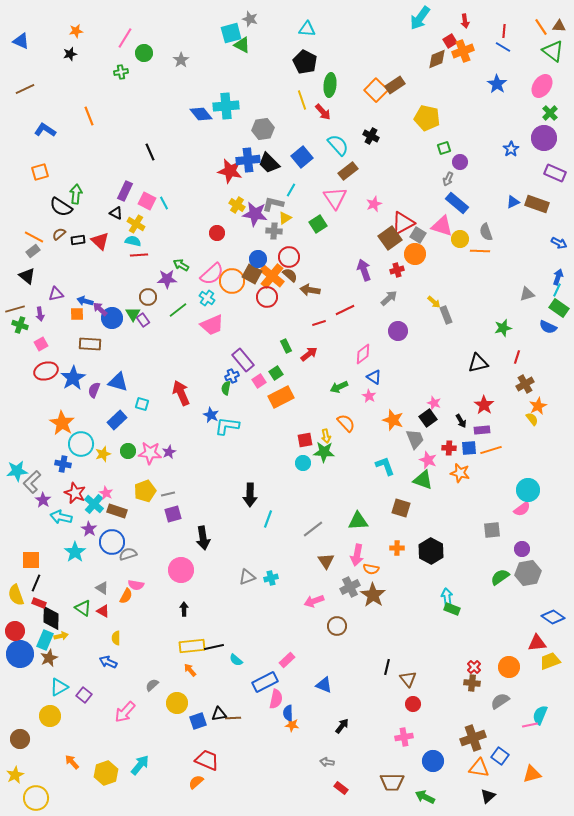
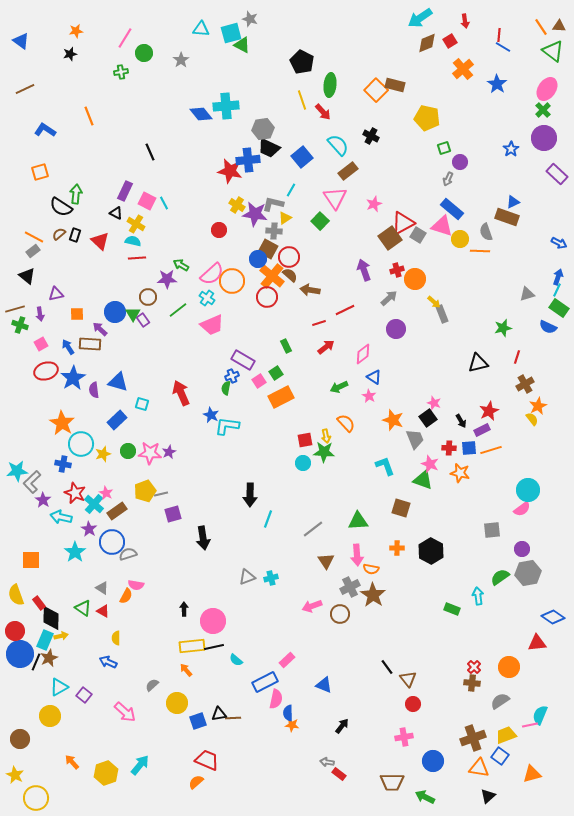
cyan arrow at (420, 18): rotated 20 degrees clockwise
cyan triangle at (307, 29): moved 106 px left
red line at (504, 31): moved 5 px left, 4 px down
blue triangle at (21, 41): rotated 12 degrees clockwise
orange cross at (463, 51): moved 18 px down; rotated 20 degrees counterclockwise
brown diamond at (437, 59): moved 10 px left, 16 px up
black pentagon at (305, 62): moved 3 px left
brown rectangle at (395, 85): rotated 48 degrees clockwise
pink ellipse at (542, 86): moved 5 px right, 3 px down
green cross at (550, 113): moved 7 px left, 3 px up
black trapezoid at (269, 163): moved 15 px up; rotated 20 degrees counterclockwise
purple rectangle at (555, 173): moved 2 px right, 1 px down; rotated 20 degrees clockwise
blue rectangle at (457, 203): moved 5 px left, 6 px down
brown rectangle at (537, 204): moved 30 px left, 13 px down
green square at (318, 224): moved 2 px right, 3 px up; rotated 12 degrees counterclockwise
red circle at (217, 233): moved 2 px right, 3 px up
black rectangle at (78, 240): moved 3 px left, 5 px up; rotated 64 degrees counterclockwise
orange circle at (415, 254): moved 25 px down
red line at (139, 255): moved 2 px left, 3 px down
brown square at (252, 274): moved 16 px right, 25 px up
blue arrow at (85, 301): moved 17 px left, 46 px down; rotated 42 degrees clockwise
purple arrow at (100, 309): moved 20 px down
gray rectangle at (446, 315): moved 4 px left, 1 px up
blue circle at (112, 318): moved 3 px right, 6 px up
purple circle at (398, 331): moved 2 px left, 2 px up
red arrow at (309, 354): moved 17 px right, 7 px up
purple rectangle at (243, 360): rotated 20 degrees counterclockwise
purple semicircle at (94, 390): rotated 28 degrees counterclockwise
red star at (484, 405): moved 5 px right, 6 px down; rotated 12 degrees clockwise
purple rectangle at (482, 430): rotated 21 degrees counterclockwise
pink star at (428, 460): moved 2 px right, 4 px down
gray line at (168, 494): moved 7 px left
brown rectangle at (117, 511): rotated 54 degrees counterclockwise
pink arrow at (357, 555): rotated 15 degrees counterclockwise
pink circle at (181, 570): moved 32 px right, 51 px down
black line at (36, 583): moved 79 px down
cyan arrow at (447, 597): moved 31 px right, 1 px up
pink arrow at (314, 601): moved 2 px left, 5 px down
red rectangle at (39, 603): rotated 32 degrees clockwise
brown circle at (337, 626): moved 3 px right, 12 px up
yellow trapezoid at (550, 661): moved 44 px left, 74 px down
black line at (387, 667): rotated 49 degrees counterclockwise
orange arrow at (190, 670): moved 4 px left
pink arrow at (125, 712): rotated 90 degrees counterclockwise
yellow star at (15, 775): rotated 18 degrees counterclockwise
red rectangle at (341, 788): moved 2 px left, 14 px up
